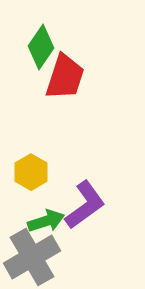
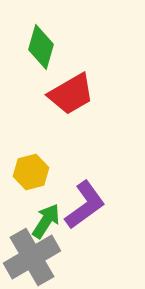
green diamond: rotated 18 degrees counterclockwise
red trapezoid: moved 6 px right, 17 px down; rotated 42 degrees clockwise
yellow hexagon: rotated 16 degrees clockwise
green arrow: rotated 39 degrees counterclockwise
